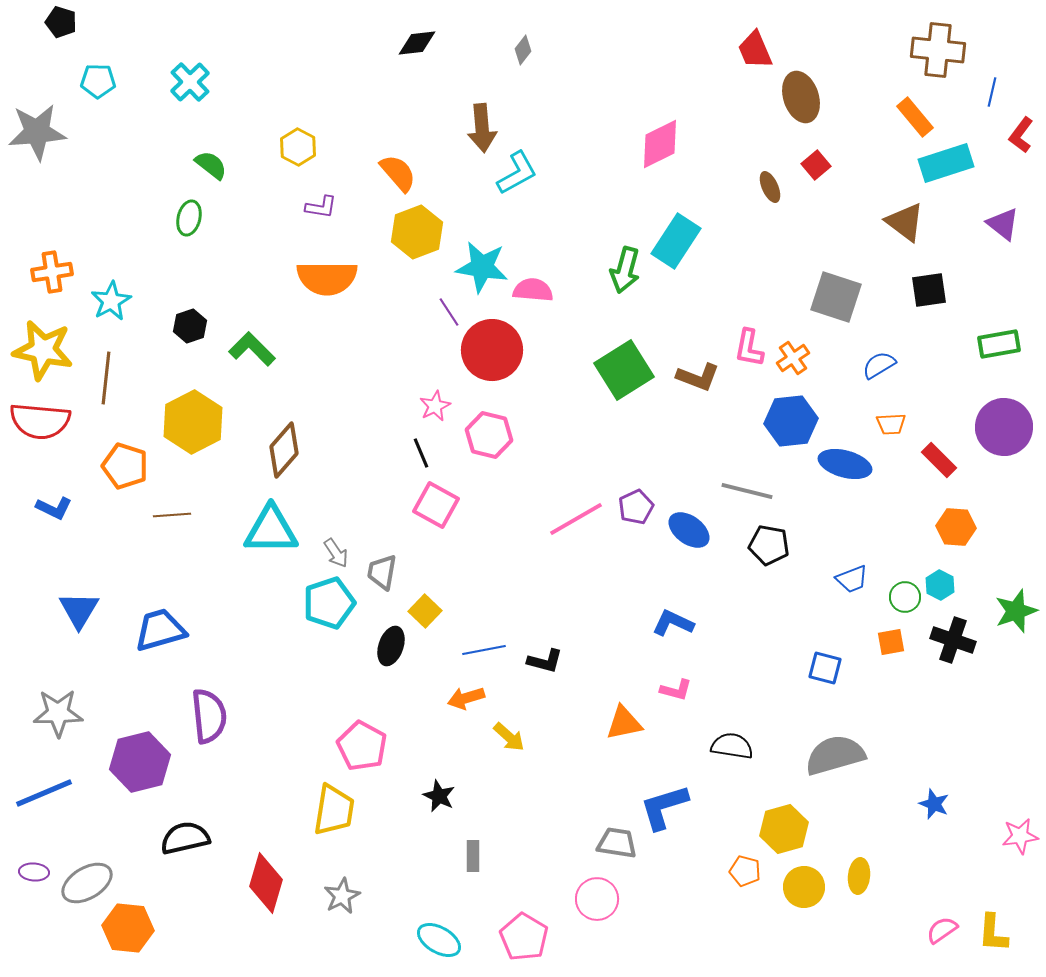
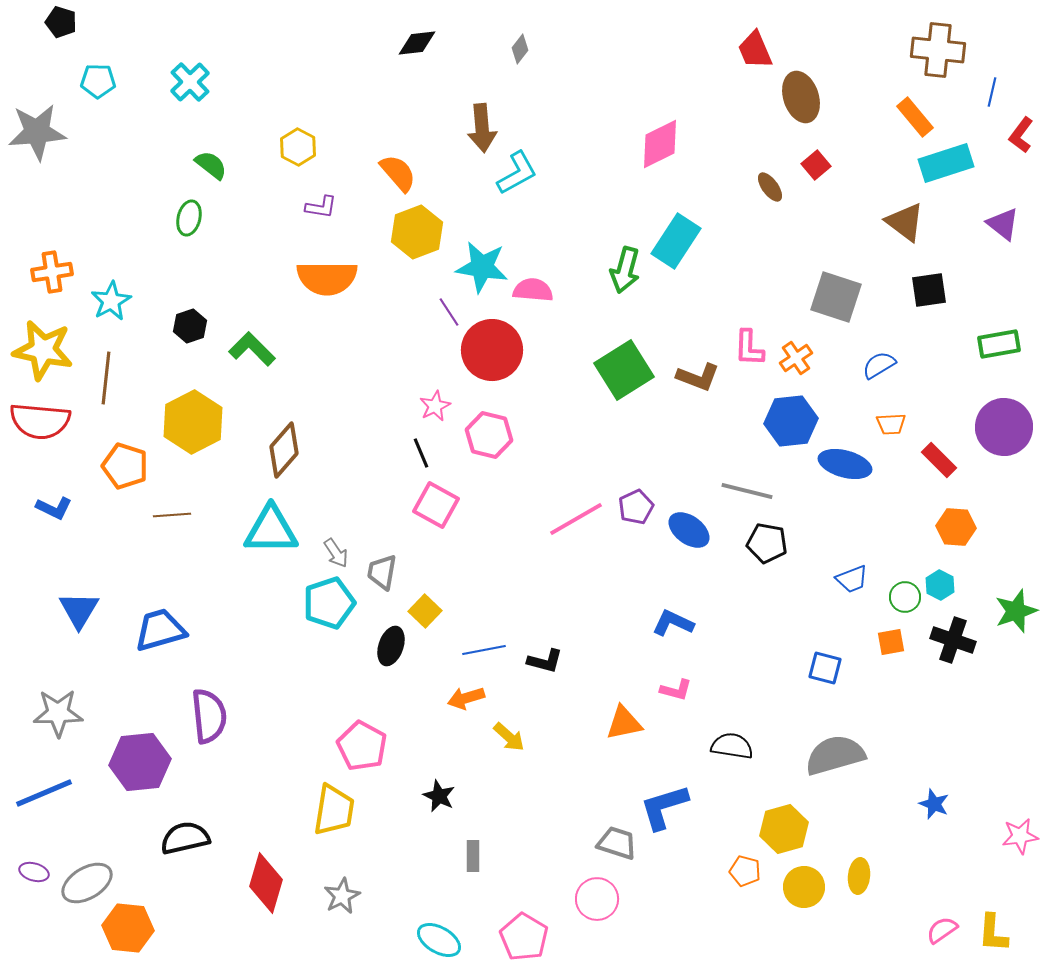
gray diamond at (523, 50): moved 3 px left, 1 px up
brown ellipse at (770, 187): rotated 12 degrees counterclockwise
pink L-shape at (749, 348): rotated 9 degrees counterclockwise
orange cross at (793, 358): moved 3 px right
black pentagon at (769, 545): moved 2 px left, 2 px up
purple hexagon at (140, 762): rotated 8 degrees clockwise
gray trapezoid at (617, 843): rotated 9 degrees clockwise
purple ellipse at (34, 872): rotated 12 degrees clockwise
